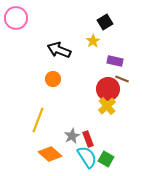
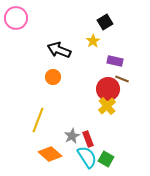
orange circle: moved 2 px up
